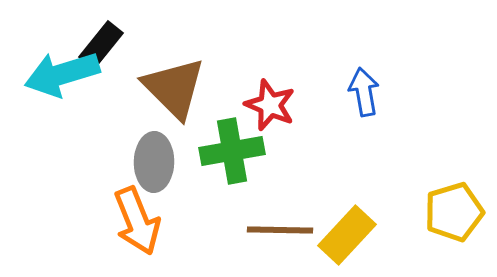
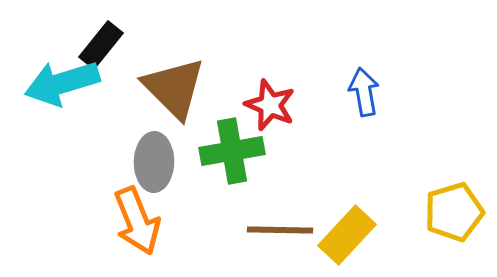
cyan arrow: moved 9 px down
